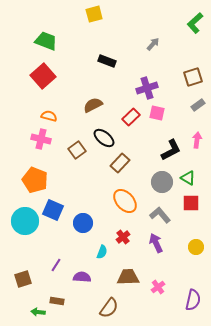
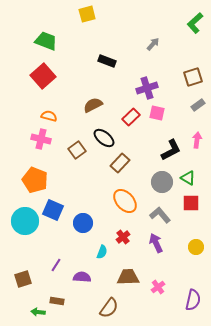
yellow square at (94, 14): moved 7 px left
